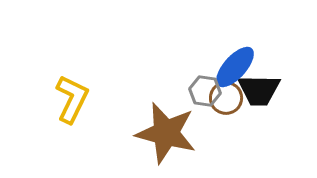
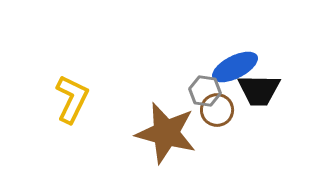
blue ellipse: rotated 21 degrees clockwise
brown circle: moved 9 px left, 12 px down
